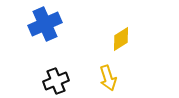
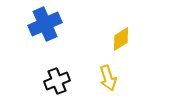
black cross: moved 1 px right
